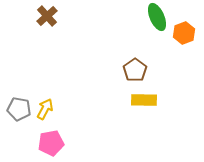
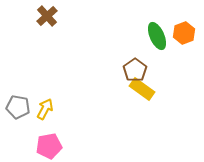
green ellipse: moved 19 px down
yellow rectangle: moved 2 px left, 11 px up; rotated 35 degrees clockwise
gray pentagon: moved 1 px left, 2 px up
pink pentagon: moved 2 px left, 3 px down
